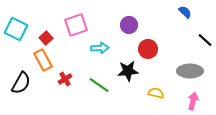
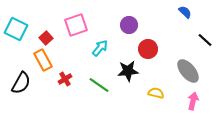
cyan arrow: rotated 48 degrees counterclockwise
gray ellipse: moved 2 px left; rotated 50 degrees clockwise
